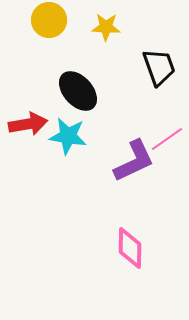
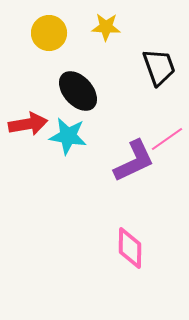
yellow circle: moved 13 px down
